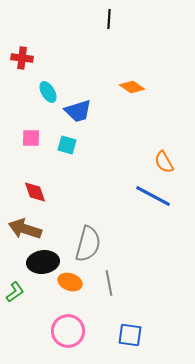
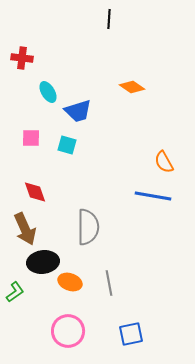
blue line: rotated 18 degrees counterclockwise
brown arrow: rotated 132 degrees counterclockwise
gray semicircle: moved 17 px up; rotated 15 degrees counterclockwise
blue square: moved 1 px right, 1 px up; rotated 20 degrees counterclockwise
